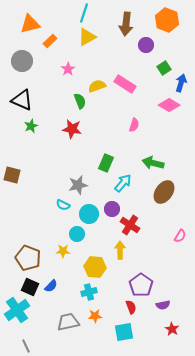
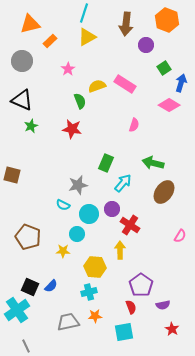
brown pentagon at (28, 258): moved 21 px up
